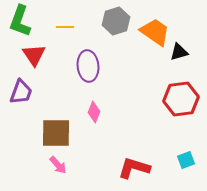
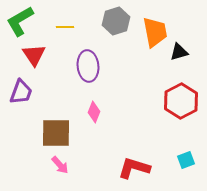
green L-shape: rotated 40 degrees clockwise
orange trapezoid: rotated 44 degrees clockwise
red hexagon: moved 2 px down; rotated 20 degrees counterclockwise
pink arrow: moved 2 px right
